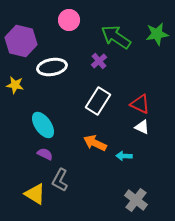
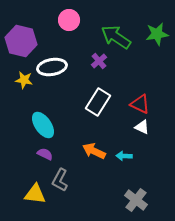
yellow star: moved 9 px right, 5 px up
white rectangle: moved 1 px down
orange arrow: moved 1 px left, 8 px down
yellow triangle: rotated 25 degrees counterclockwise
